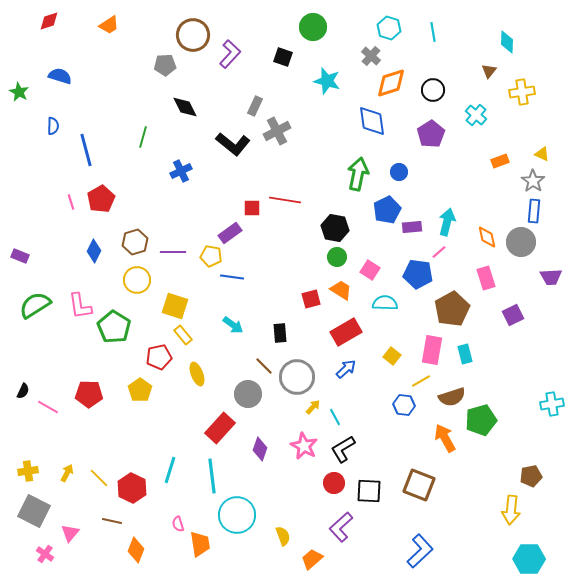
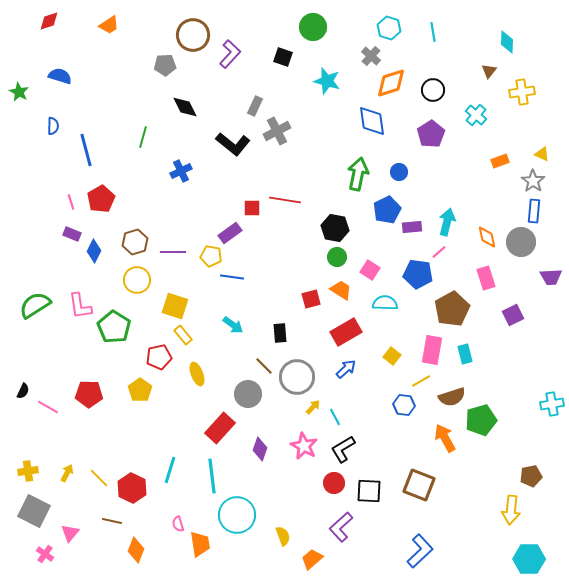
purple rectangle at (20, 256): moved 52 px right, 22 px up
